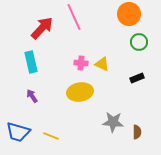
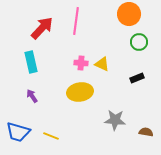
pink line: moved 2 px right, 4 px down; rotated 32 degrees clockwise
gray star: moved 2 px right, 2 px up
brown semicircle: moved 9 px right; rotated 80 degrees counterclockwise
